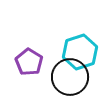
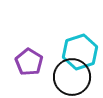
black circle: moved 2 px right
